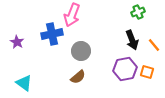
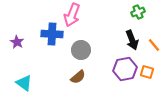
blue cross: rotated 15 degrees clockwise
gray circle: moved 1 px up
